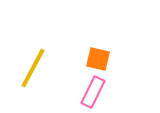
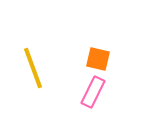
yellow line: rotated 48 degrees counterclockwise
